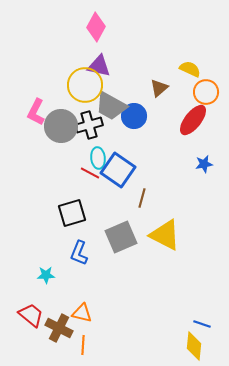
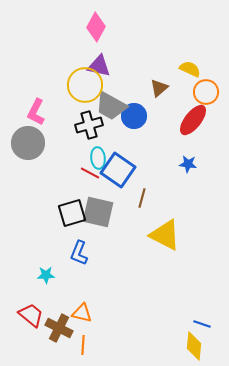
gray circle: moved 33 px left, 17 px down
blue star: moved 16 px left; rotated 18 degrees clockwise
gray square: moved 23 px left, 25 px up; rotated 36 degrees clockwise
